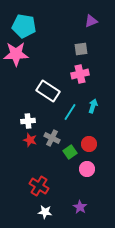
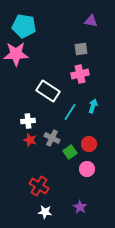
purple triangle: rotated 32 degrees clockwise
